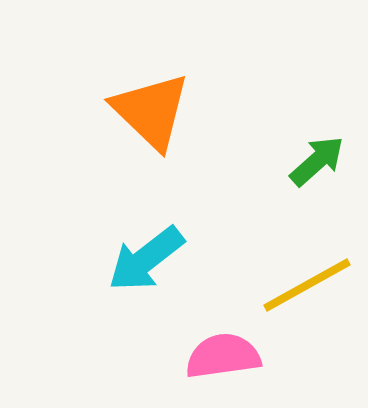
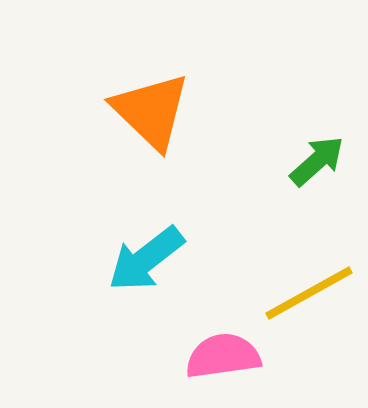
yellow line: moved 2 px right, 8 px down
